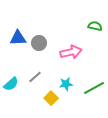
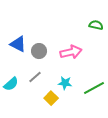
green semicircle: moved 1 px right, 1 px up
blue triangle: moved 6 px down; rotated 30 degrees clockwise
gray circle: moved 8 px down
cyan star: moved 1 px left, 1 px up; rotated 16 degrees clockwise
